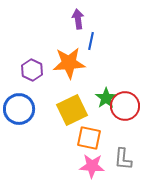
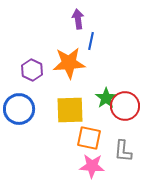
yellow square: moved 2 px left; rotated 24 degrees clockwise
gray L-shape: moved 8 px up
